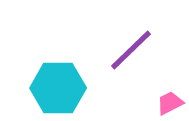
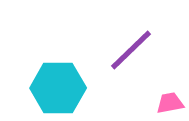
pink trapezoid: rotated 16 degrees clockwise
